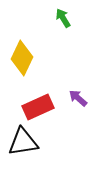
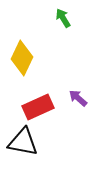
black triangle: rotated 20 degrees clockwise
